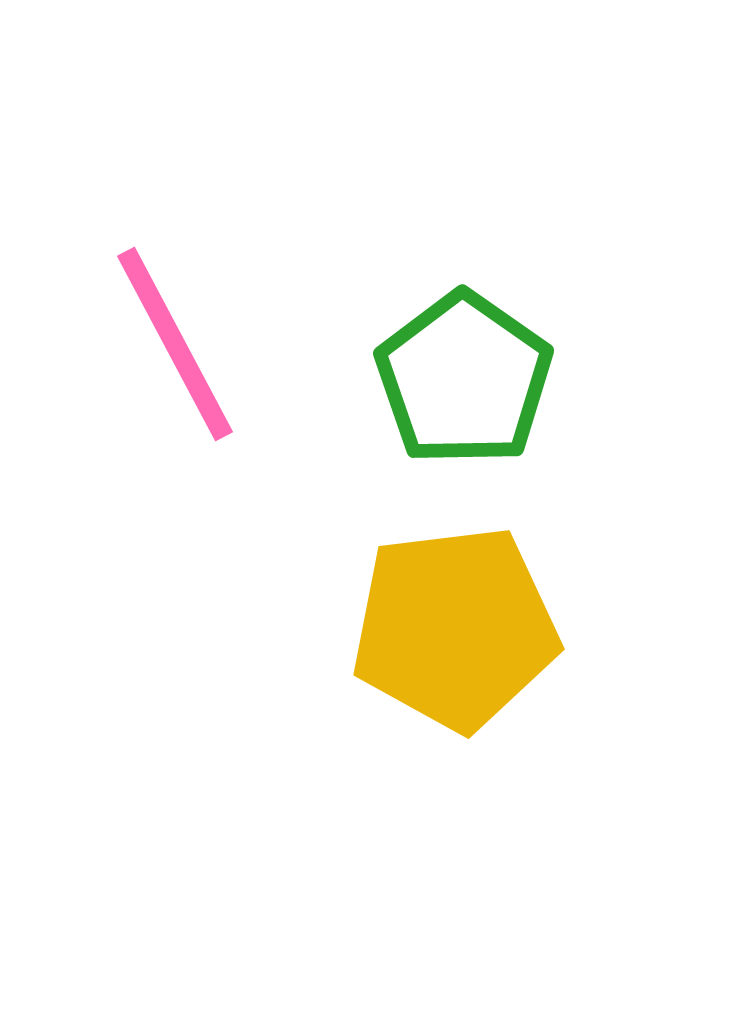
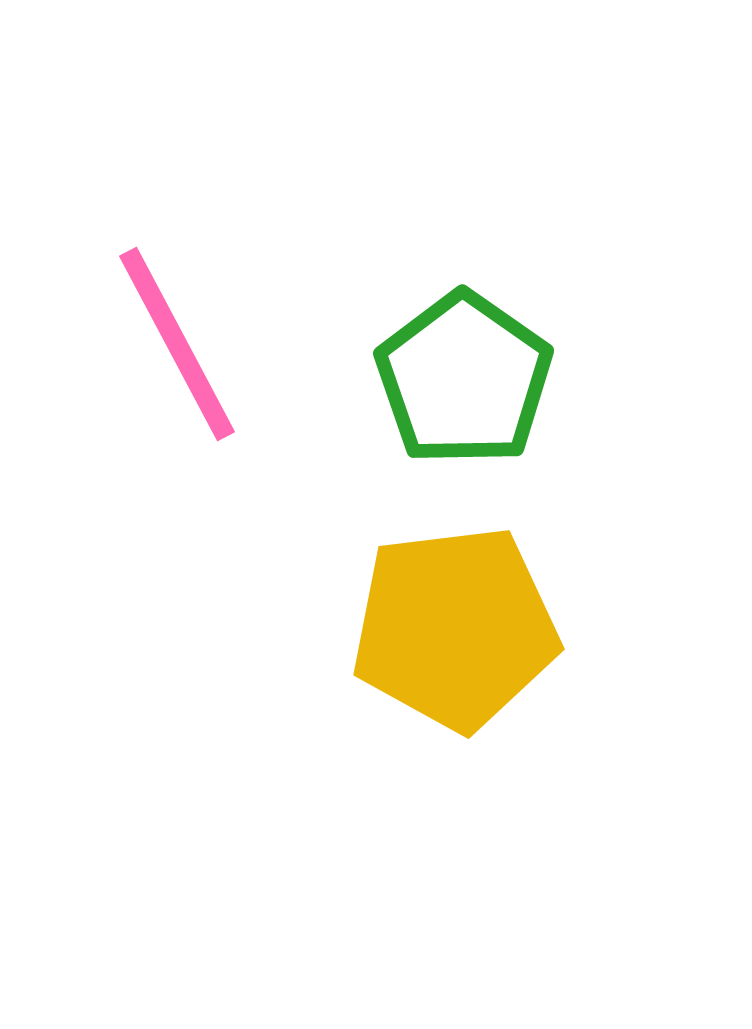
pink line: moved 2 px right
